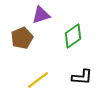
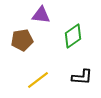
purple triangle: rotated 24 degrees clockwise
brown pentagon: moved 2 px down; rotated 15 degrees clockwise
